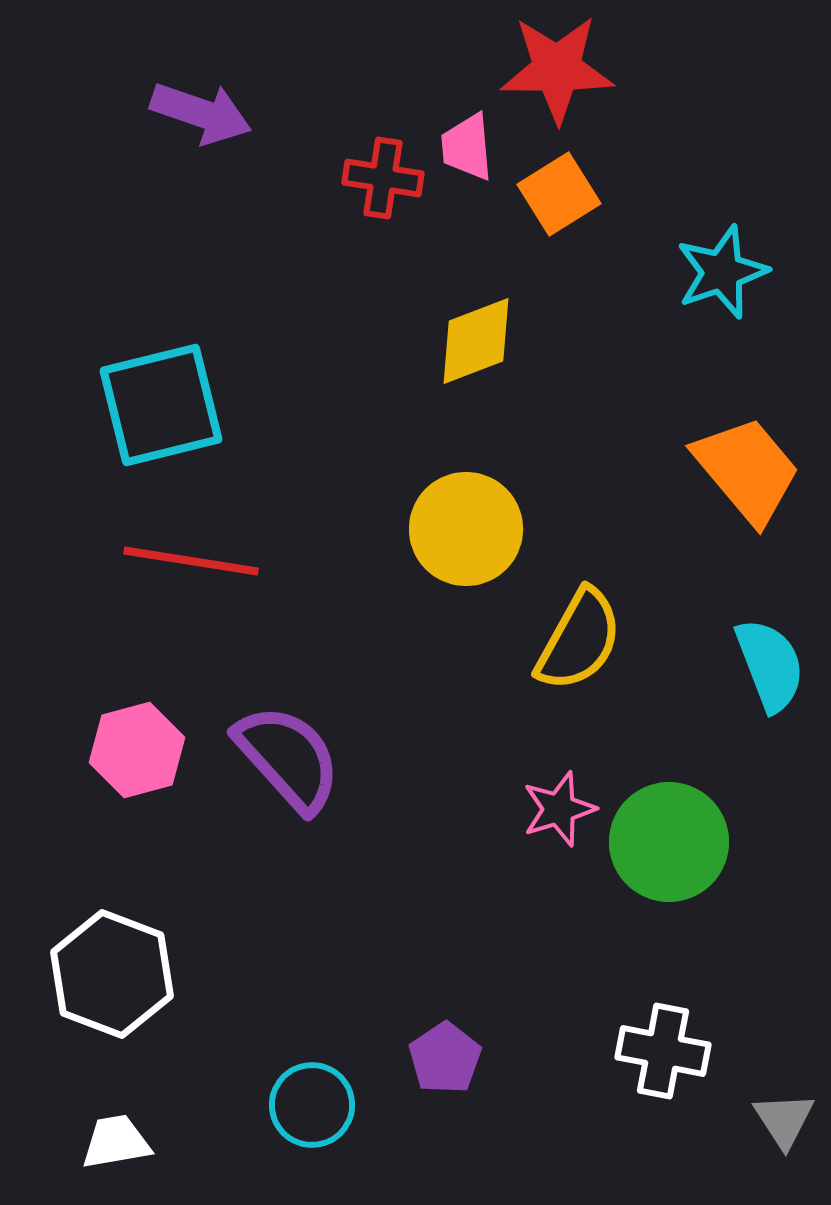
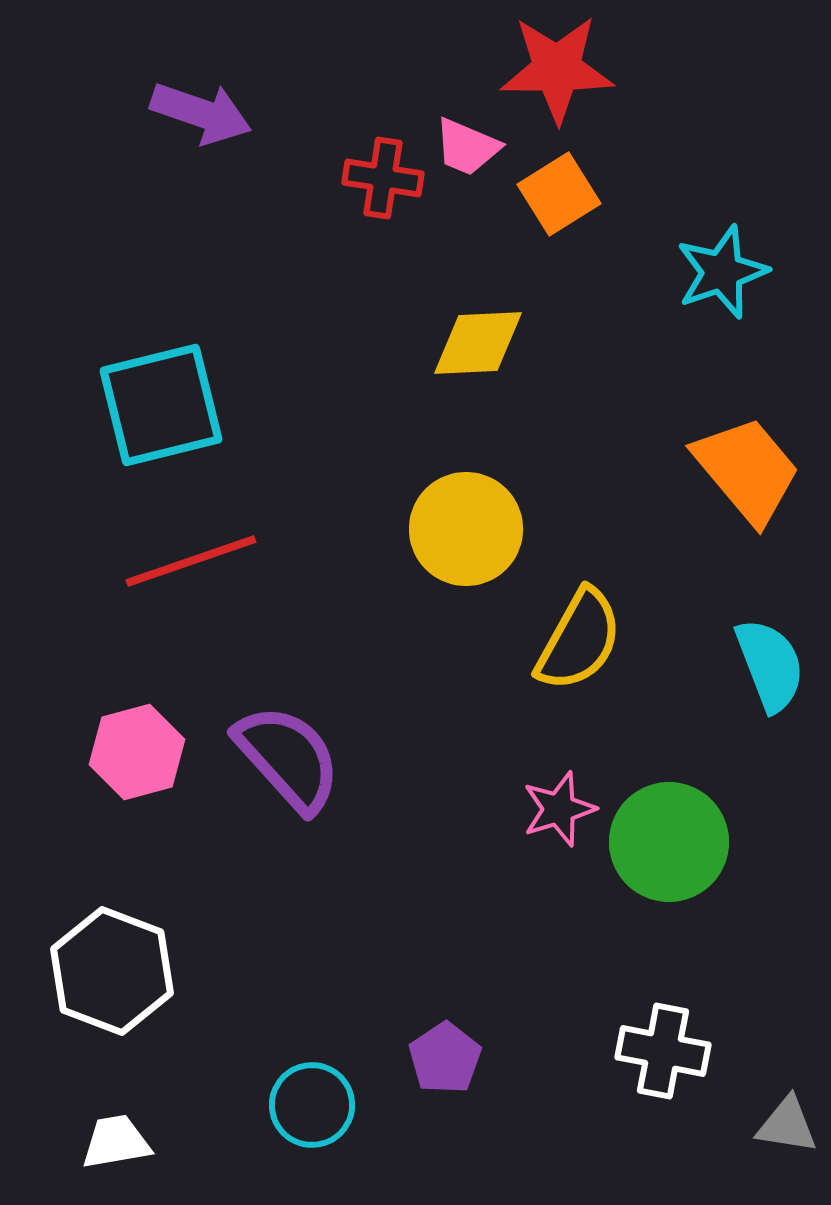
pink trapezoid: rotated 62 degrees counterclockwise
yellow diamond: moved 2 px right, 2 px down; rotated 18 degrees clockwise
red line: rotated 28 degrees counterclockwise
pink hexagon: moved 2 px down
white hexagon: moved 3 px up
gray triangle: moved 3 px right, 5 px down; rotated 48 degrees counterclockwise
